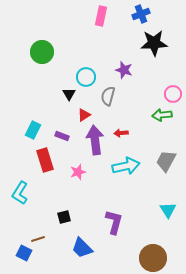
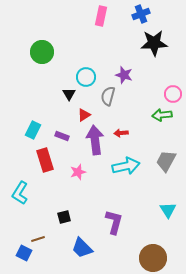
purple star: moved 5 px down
